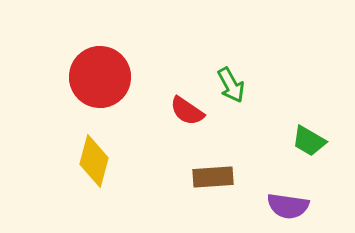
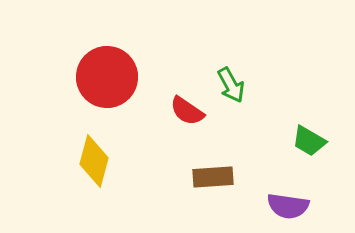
red circle: moved 7 px right
